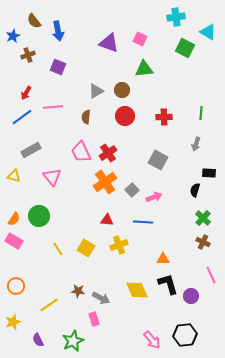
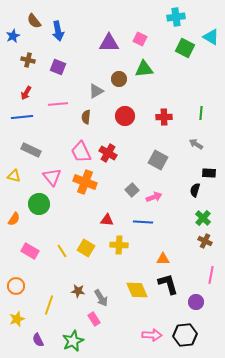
cyan triangle at (208, 32): moved 3 px right, 5 px down
purple triangle at (109, 43): rotated 20 degrees counterclockwise
brown cross at (28, 55): moved 5 px down; rotated 32 degrees clockwise
brown circle at (122, 90): moved 3 px left, 11 px up
pink line at (53, 107): moved 5 px right, 3 px up
blue line at (22, 117): rotated 30 degrees clockwise
gray arrow at (196, 144): rotated 104 degrees clockwise
gray rectangle at (31, 150): rotated 54 degrees clockwise
red cross at (108, 153): rotated 24 degrees counterclockwise
orange cross at (105, 182): moved 20 px left; rotated 35 degrees counterclockwise
green circle at (39, 216): moved 12 px up
pink rectangle at (14, 241): moved 16 px right, 10 px down
brown cross at (203, 242): moved 2 px right, 1 px up
yellow cross at (119, 245): rotated 24 degrees clockwise
yellow line at (58, 249): moved 4 px right, 2 px down
pink line at (211, 275): rotated 36 degrees clockwise
purple circle at (191, 296): moved 5 px right, 6 px down
gray arrow at (101, 298): rotated 30 degrees clockwise
yellow line at (49, 305): rotated 36 degrees counterclockwise
pink rectangle at (94, 319): rotated 16 degrees counterclockwise
yellow star at (13, 322): moved 4 px right, 3 px up
pink arrow at (152, 340): moved 5 px up; rotated 48 degrees counterclockwise
